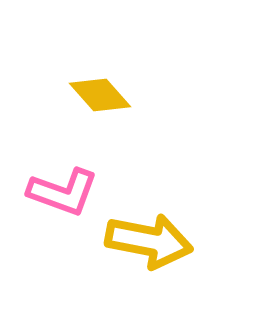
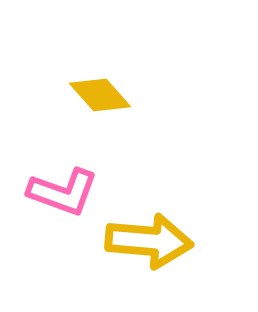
yellow arrow: rotated 6 degrees counterclockwise
